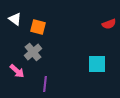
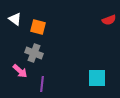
red semicircle: moved 4 px up
gray cross: moved 1 px right, 1 px down; rotated 30 degrees counterclockwise
cyan square: moved 14 px down
pink arrow: moved 3 px right
purple line: moved 3 px left
